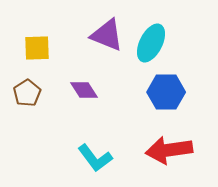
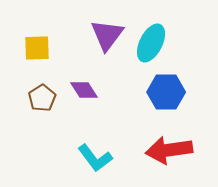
purple triangle: rotated 45 degrees clockwise
brown pentagon: moved 15 px right, 5 px down
